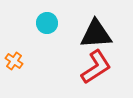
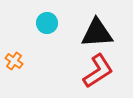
black triangle: moved 1 px right, 1 px up
red L-shape: moved 2 px right, 4 px down
